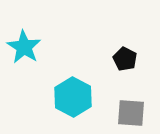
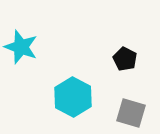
cyan star: moved 3 px left; rotated 12 degrees counterclockwise
gray square: rotated 12 degrees clockwise
